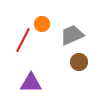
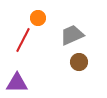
orange circle: moved 4 px left, 6 px up
purple triangle: moved 14 px left
